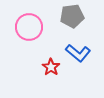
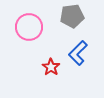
blue L-shape: rotated 95 degrees clockwise
